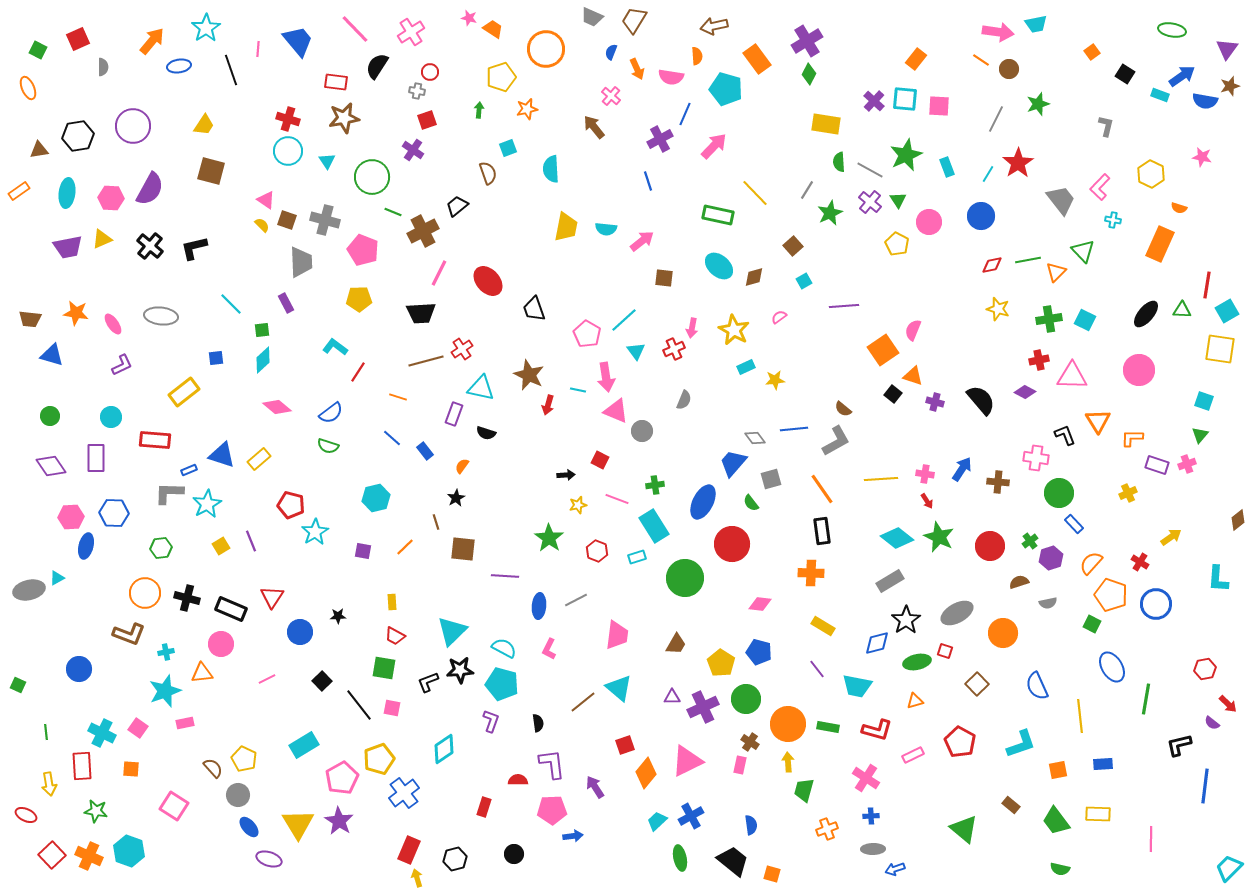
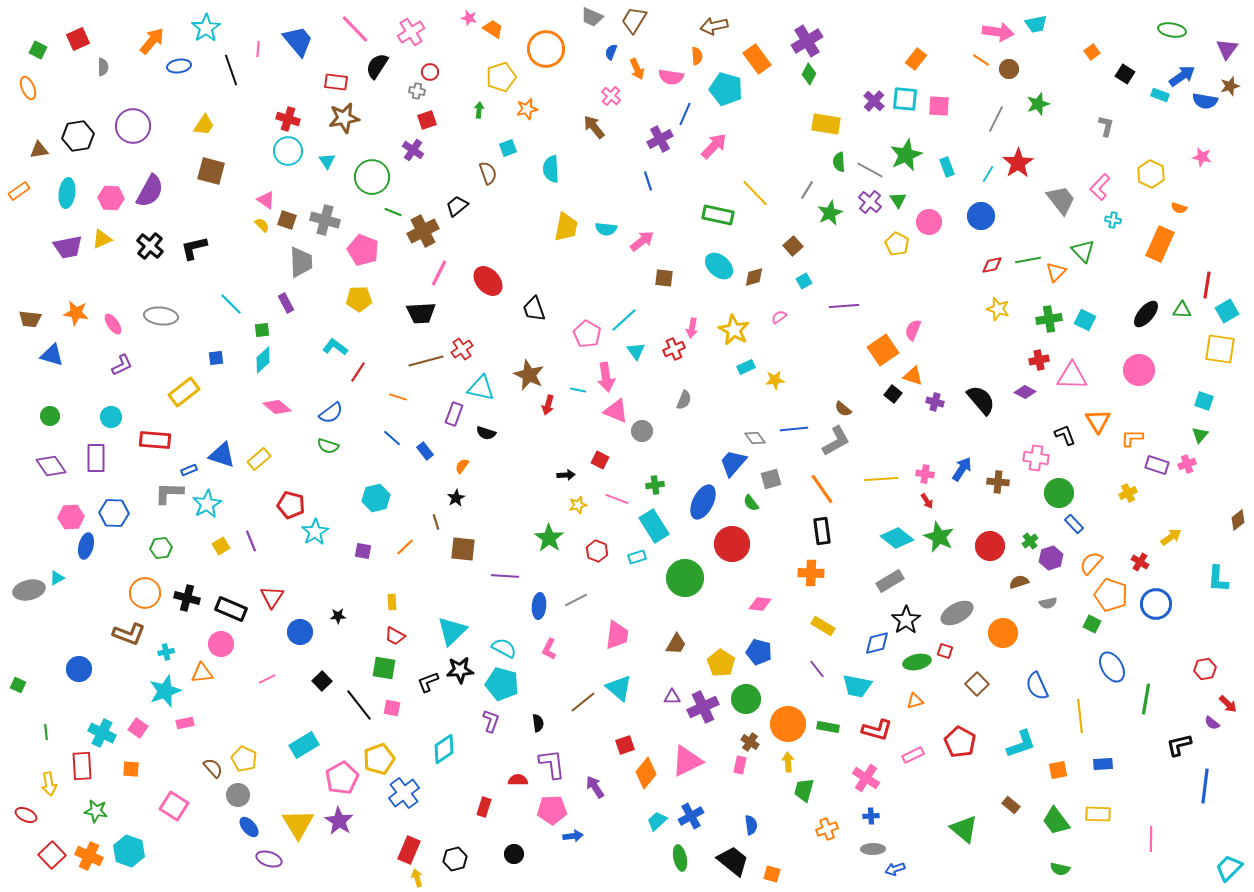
purple semicircle at (150, 189): moved 2 px down
